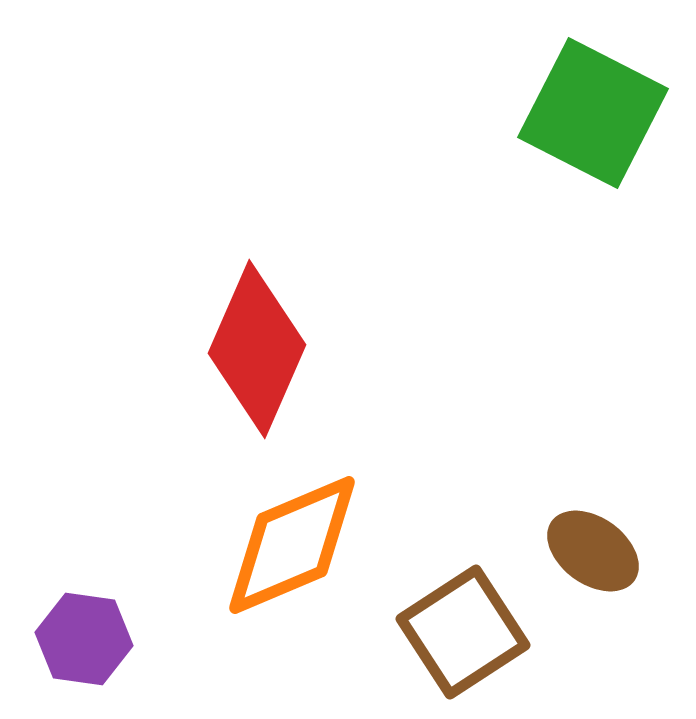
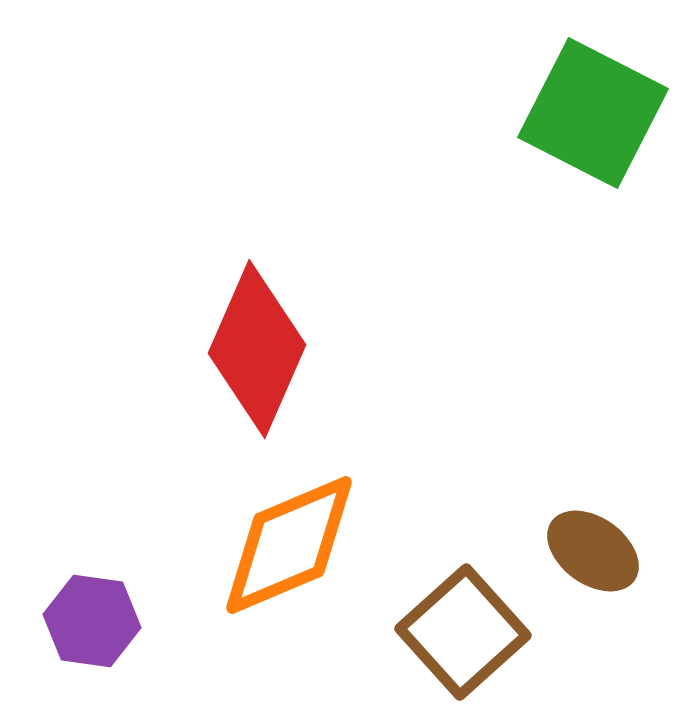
orange diamond: moved 3 px left
brown square: rotated 9 degrees counterclockwise
purple hexagon: moved 8 px right, 18 px up
